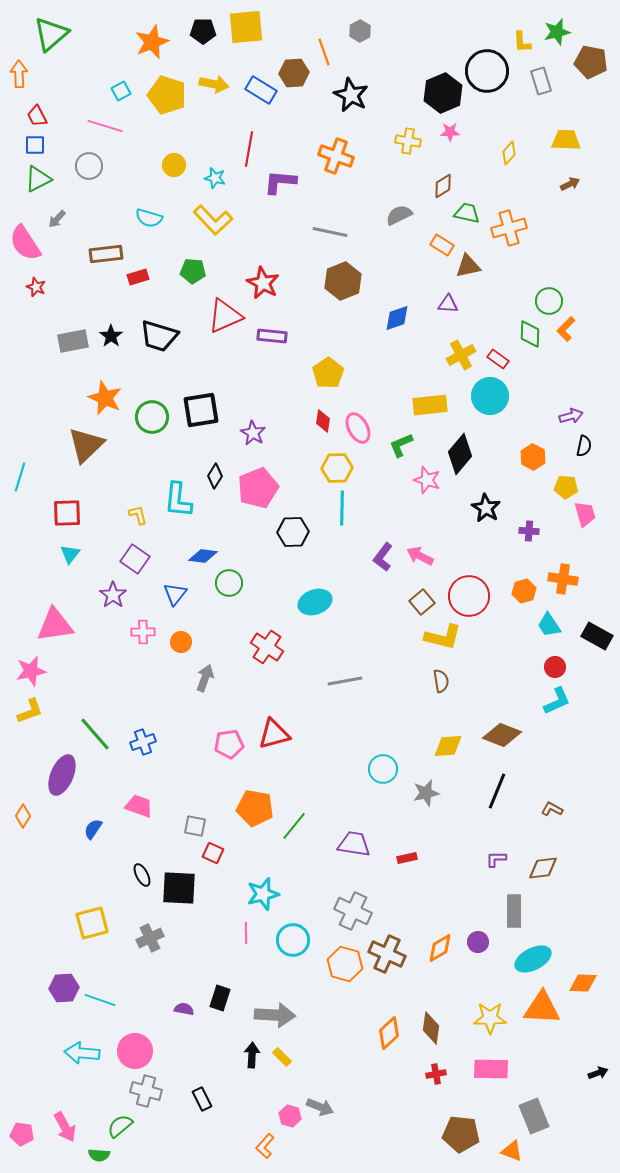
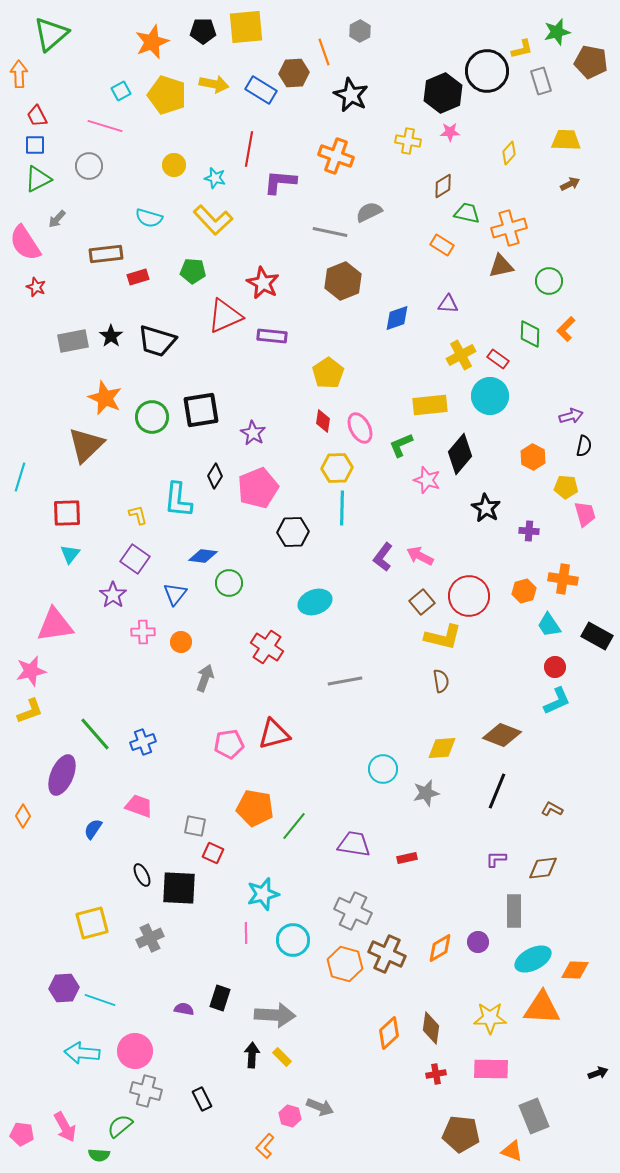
yellow L-shape at (522, 42): moved 7 px down; rotated 100 degrees counterclockwise
gray semicircle at (399, 215): moved 30 px left, 3 px up
brown triangle at (468, 266): moved 33 px right
green circle at (549, 301): moved 20 px up
black trapezoid at (159, 336): moved 2 px left, 5 px down
pink ellipse at (358, 428): moved 2 px right
yellow diamond at (448, 746): moved 6 px left, 2 px down
orange diamond at (583, 983): moved 8 px left, 13 px up
